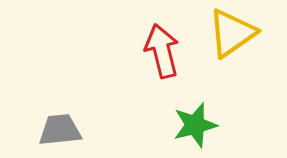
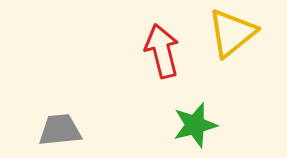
yellow triangle: rotated 4 degrees counterclockwise
